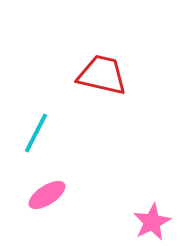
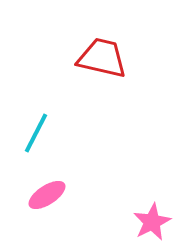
red trapezoid: moved 17 px up
